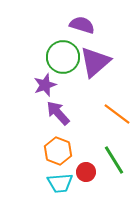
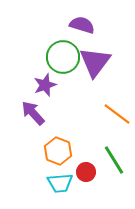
purple triangle: rotated 12 degrees counterclockwise
purple arrow: moved 25 px left
